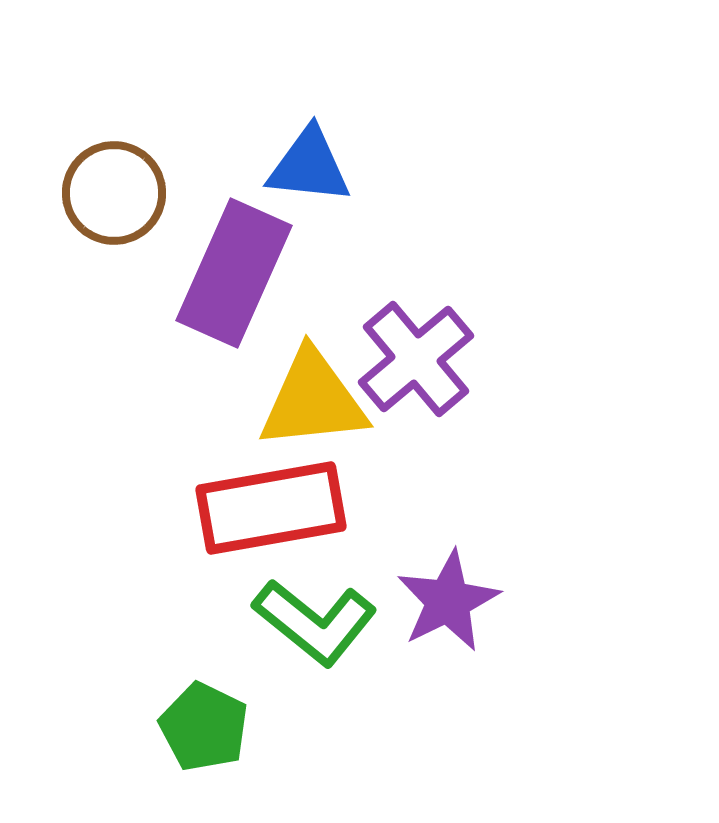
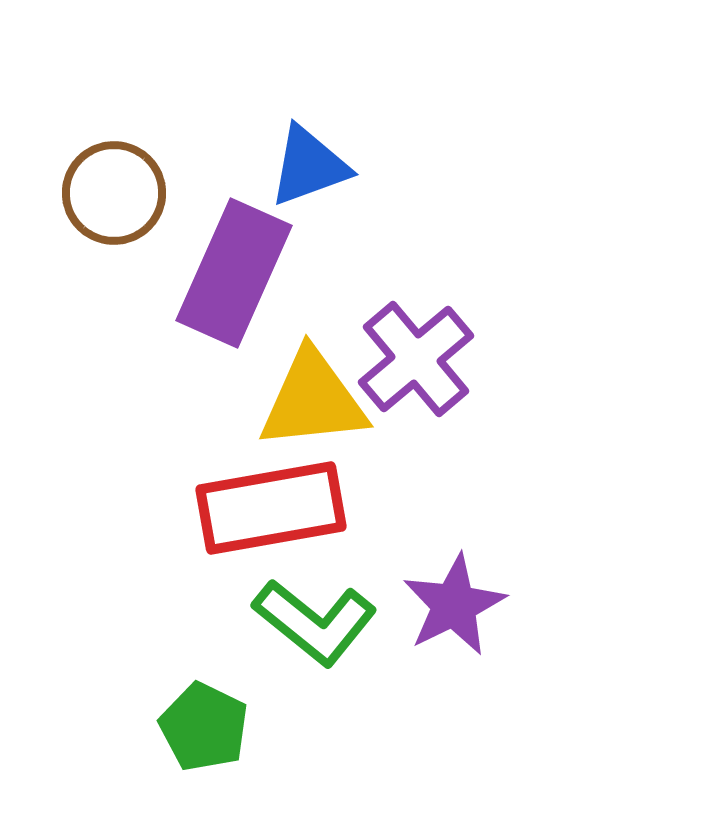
blue triangle: rotated 26 degrees counterclockwise
purple star: moved 6 px right, 4 px down
